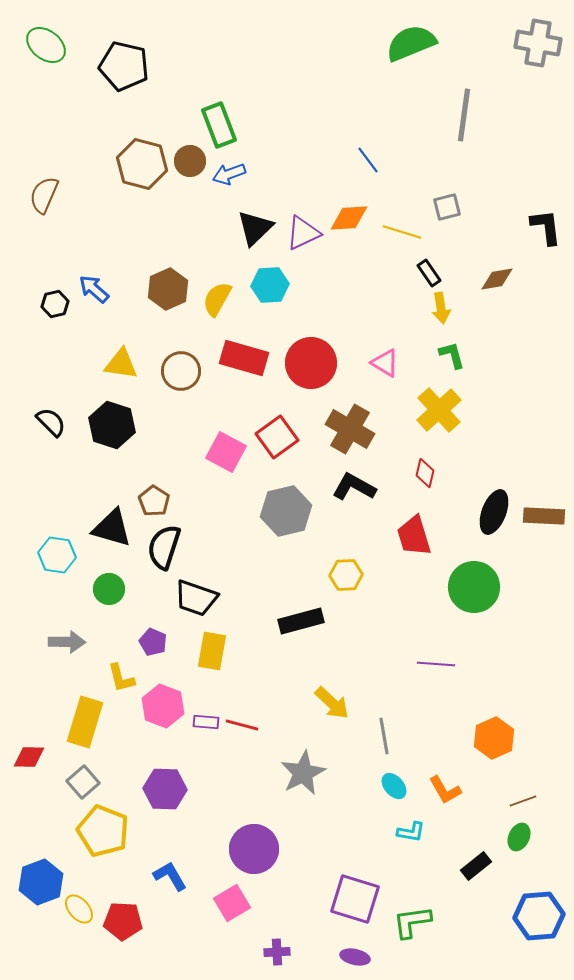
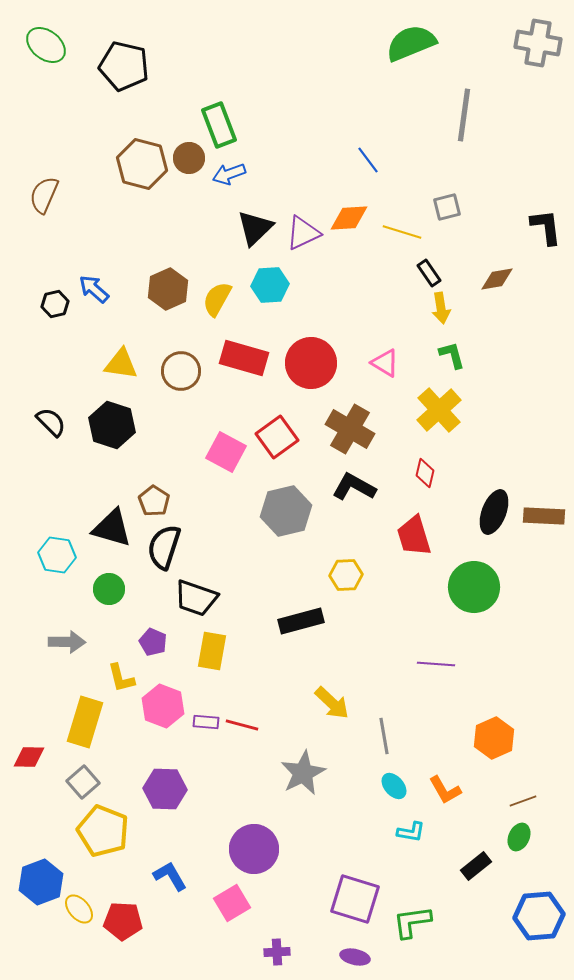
brown circle at (190, 161): moved 1 px left, 3 px up
